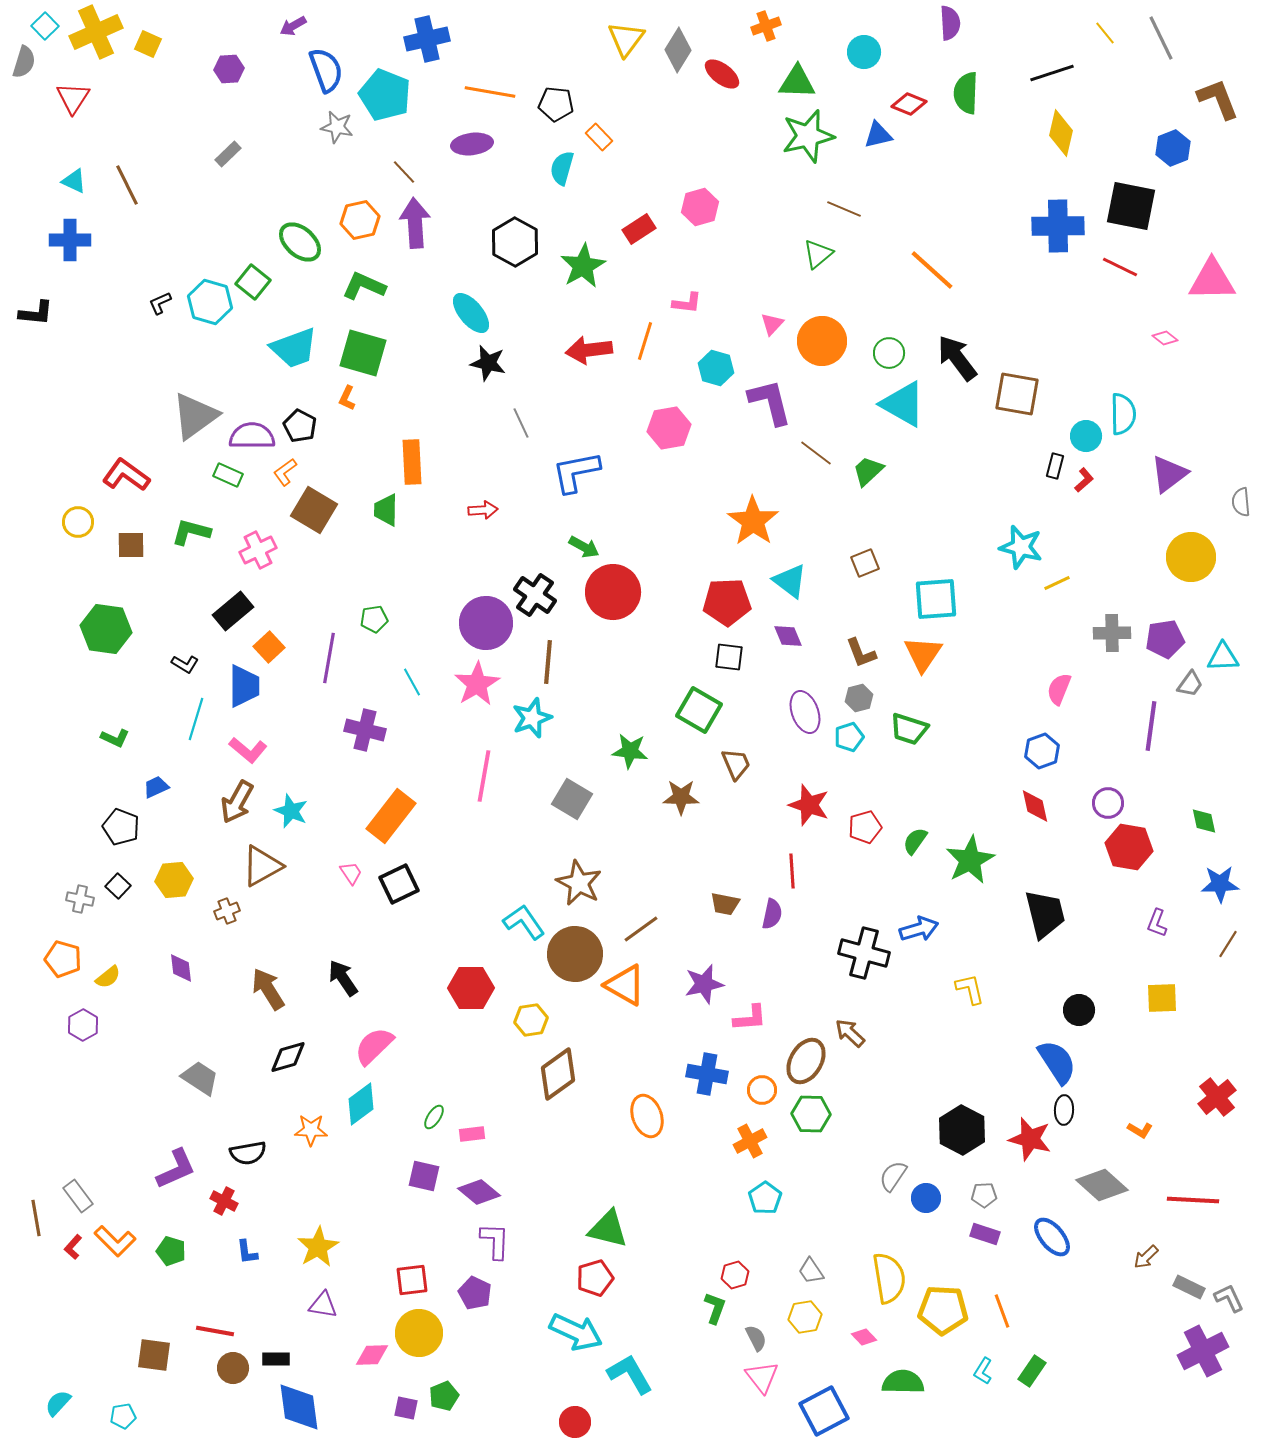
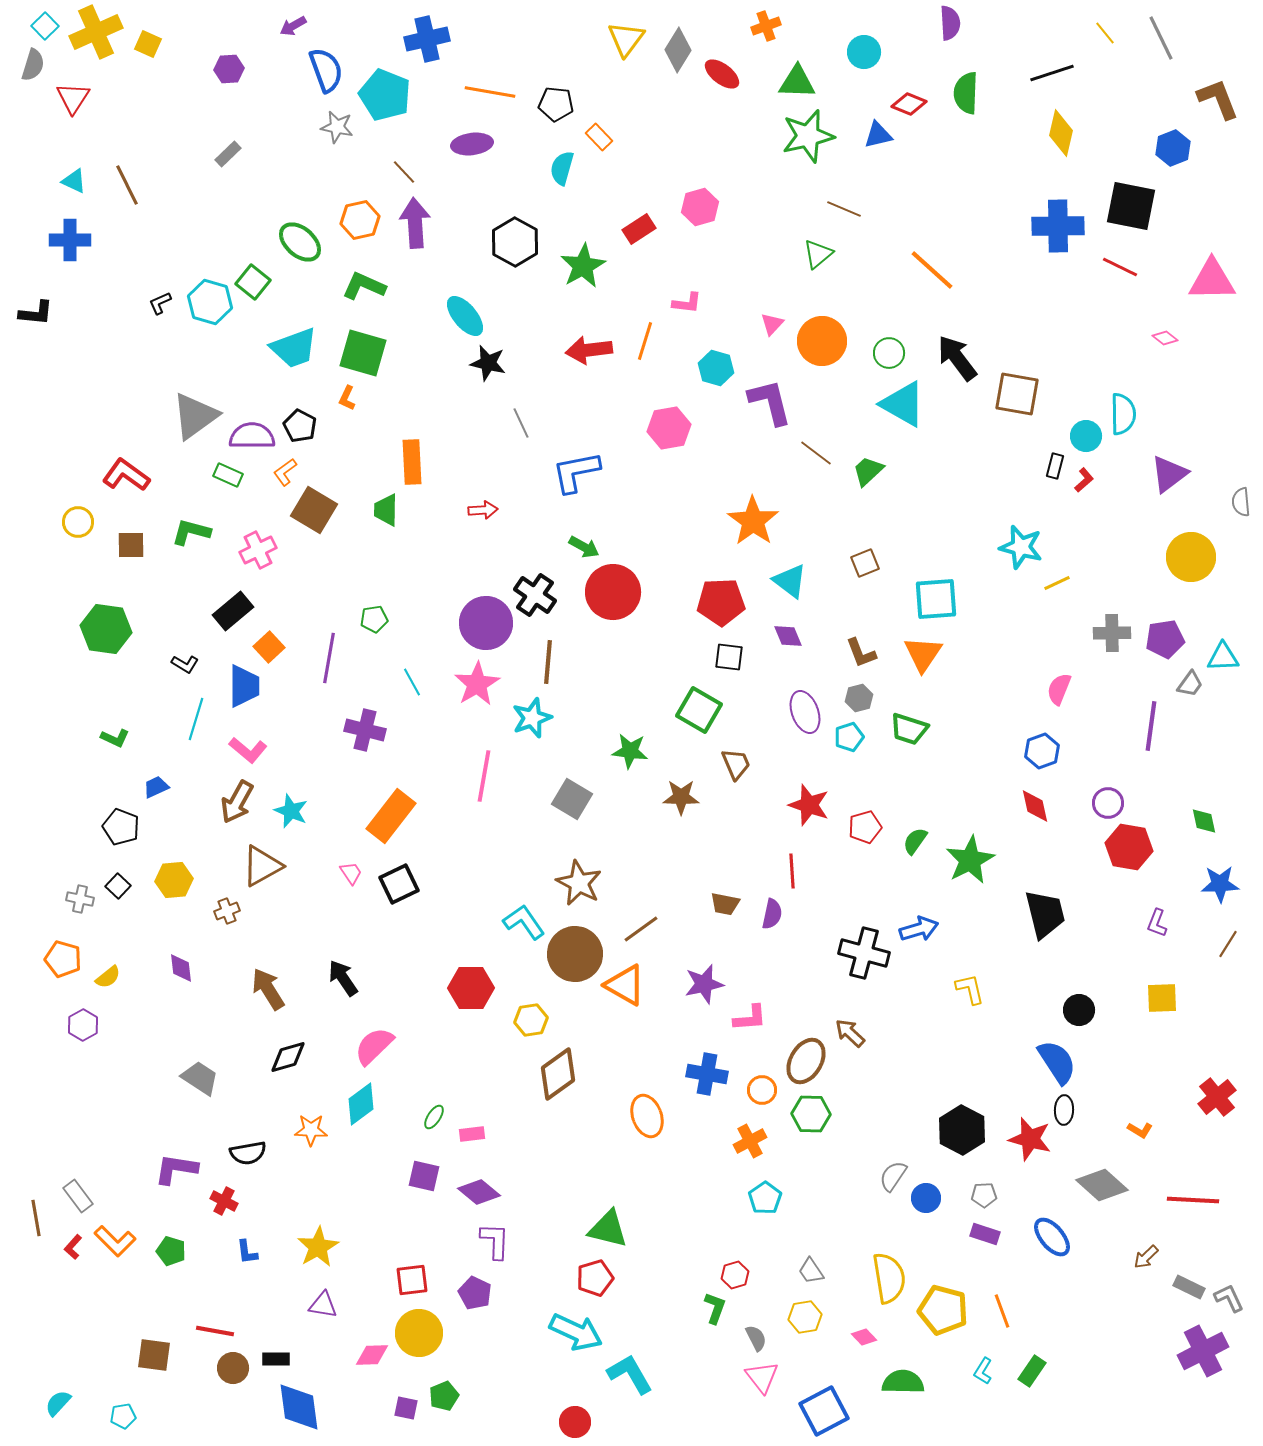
gray semicircle at (24, 62): moved 9 px right, 3 px down
cyan ellipse at (471, 313): moved 6 px left, 3 px down
red pentagon at (727, 602): moved 6 px left
purple L-shape at (176, 1169): rotated 147 degrees counterclockwise
yellow pentagon at (943, 1310): rotated 12 degrees clockwise
